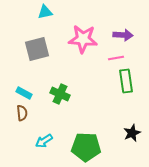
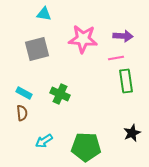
cyan triangle: moved 1 px left, 2 px down; rotated 21 degrees clockwise
purple arrow: moved 1 px down
